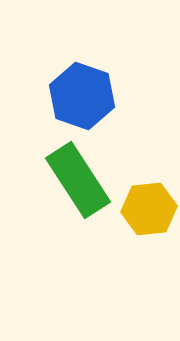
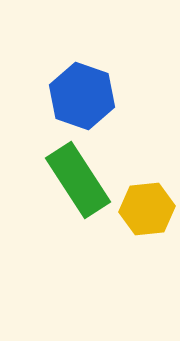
yellow hexagon: moved 2 px left
